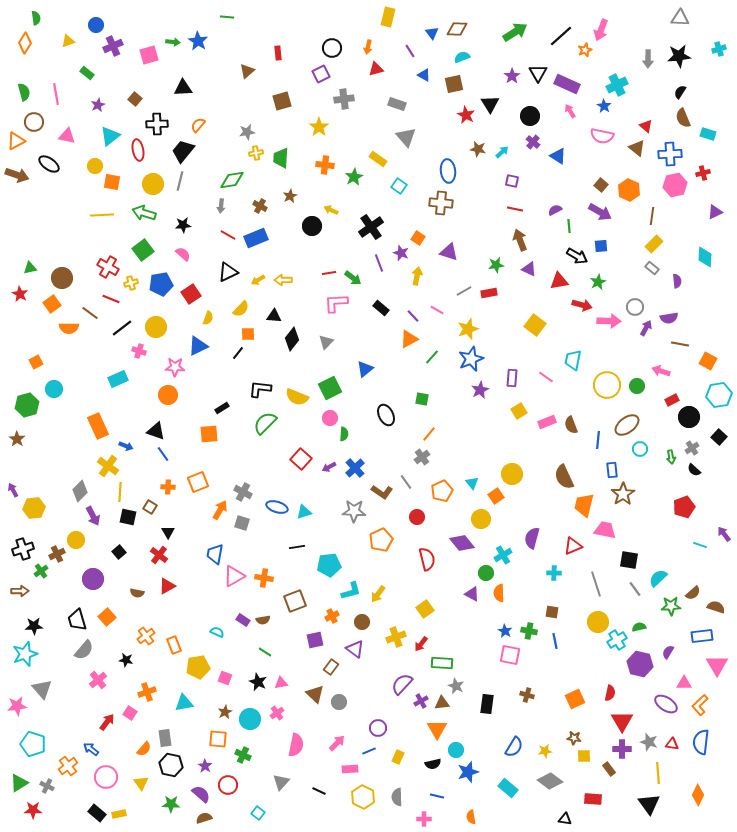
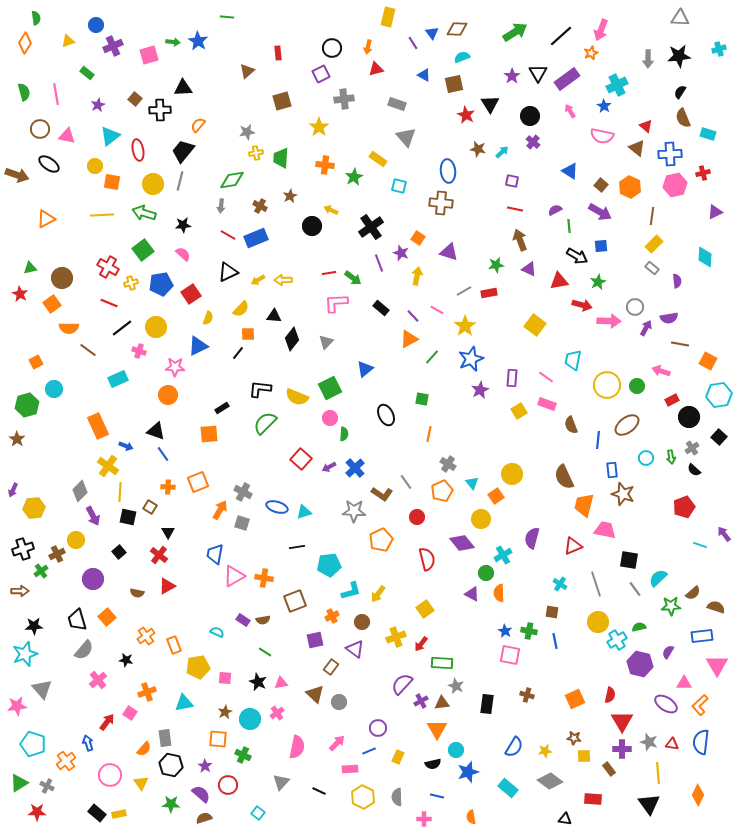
orange star at (585, 50): moved 6 px right, 3 px down
purple line at (410, 51): moved 3 px right, 8 px up
purple rectangle at (567, 84): moved 5 px up; rotated 60 degrees counterclockwise
brown circle at (34, 122): moved 6 px right, 7 px down
black cross at (157, 124): moved 3 px right, 14 px up
orange triangle at (16, 141): moved 30 px right, 78 px down
blue triangle at (558, 156): moved 12 px right, 15 px down
cyan square at (399, 186): rotated 21 degrees counterclockwise
orange hexagon at (629, 190): moved 1 px right, 3 px up
red line at (111, 299): moved 2 px left, 4 px down
brown line at (90, 313): moved 2 px left, 37 px down
yellow star at (468, 329): moved 3 px left, 3 px up; rotated 15 degrees counterclockwise
pink rectangle at (547, 422): moved 18 px up; rotated 42 degrees clockwise
orange line at (429, 434): rotated 28 degrees counterclockwise
cyan circle at (640, 449): moved 6 px right, 9 px down
gray cross at (422, 457): moved 26 px right, 7 px down; rotated 21 degrees counterclockwise
purple arrow at (13, 490): rotated 128 degrees counterclockwise
brown L-shape at (382, 492): moved 2 px down
brown star at (623, 494): rotated 20 degrees counterclockwise
cyan cross at (554, 573): moved 6 px right, 11 px down; rotated 32 degrees clockwise
pink square at (225, 678): rotated 16 degrees counterclockwise
red semicircle at (610, 693): moved 2 px down
pink semicircle at (296, 745): moved 1 px right, 2 px down
blue arrow at (91, 749): moved 3 px left, 6 px up; rotated 35 degrees clockwise
orange cross at (68, 766): moved 2 px left, 5 px up
pink circle at (106, 777): moved 4 px right, 2 px up
red star at (33, 810): moved 4 px right, 2 px down
